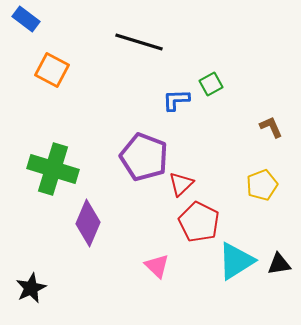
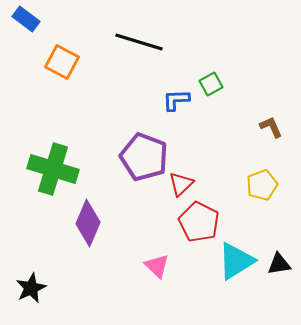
orange square: moved 10 px right, 8 px up
